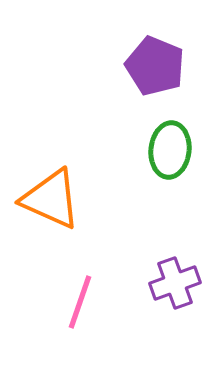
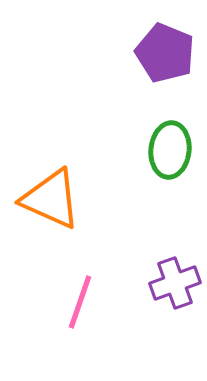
purple pentagon: moved 10 px right, 13 px up
